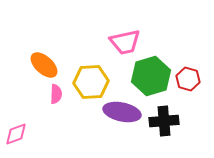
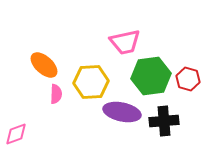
green hexagon: rotated 9 degrees clockwise
